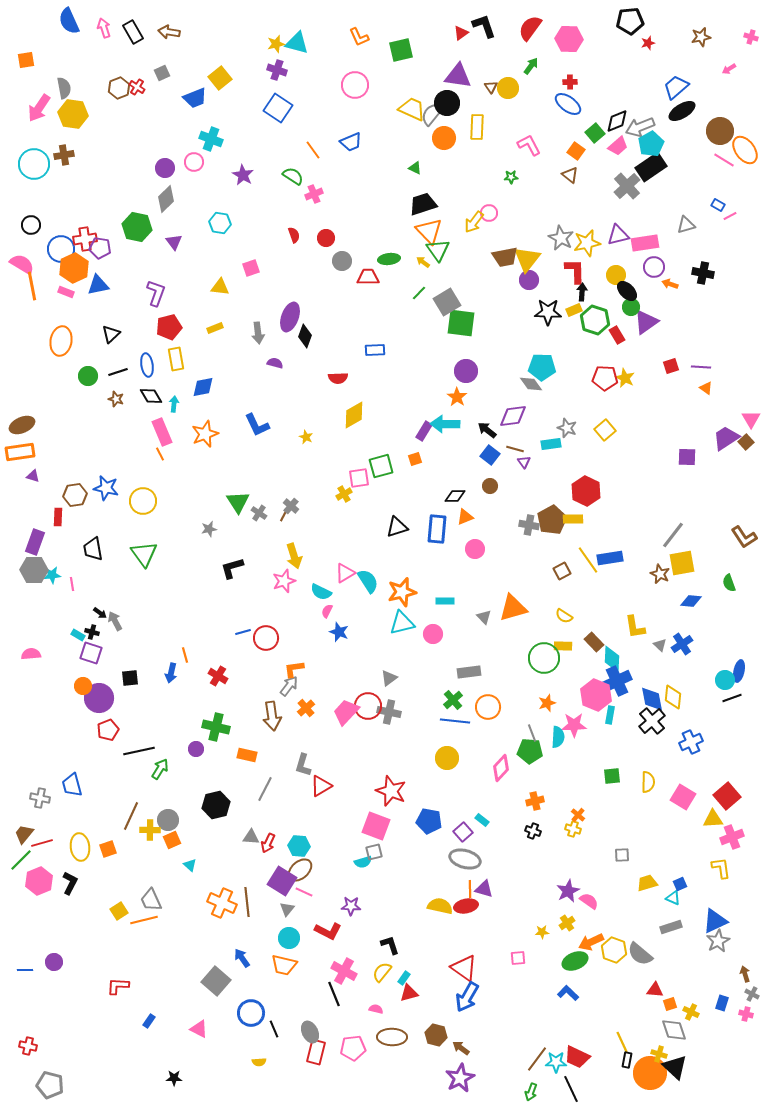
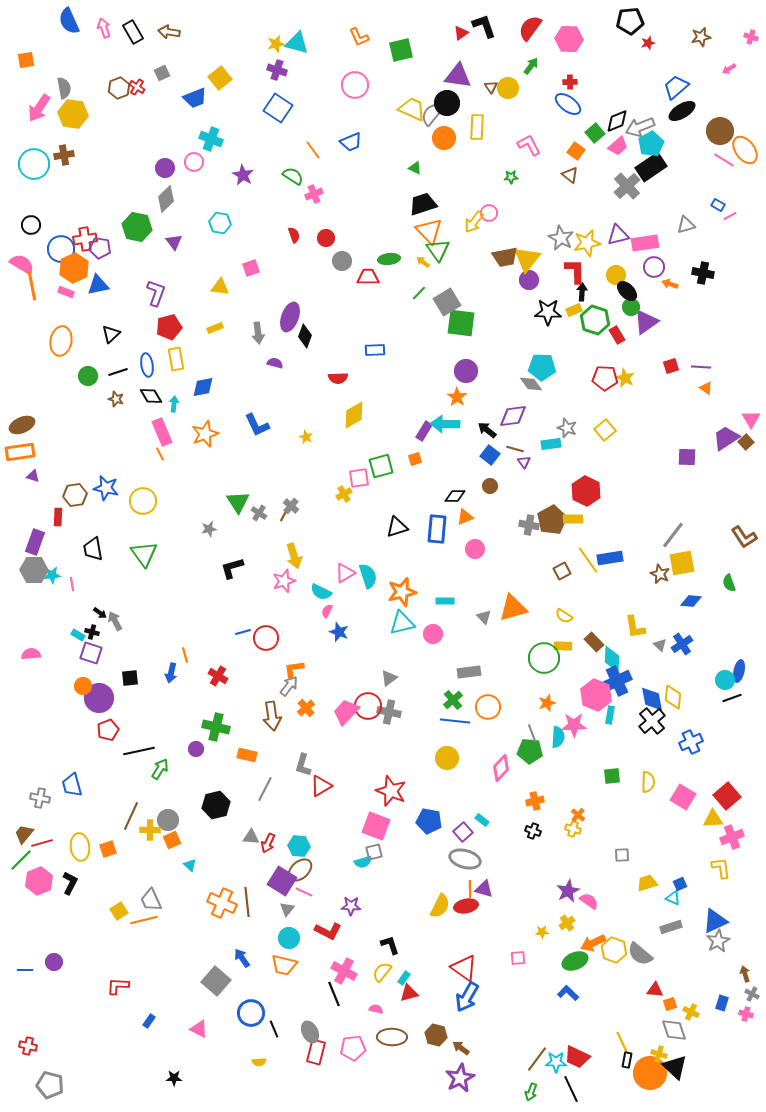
cyan semicircle at (368, 581): moved 5 px up; rotated 15 degrees clockwise
yellow semicircle at (440, 906): rotated 105 degrees clockwise
orange arrow at (591, 942): moved 2 px right, 1 px down
